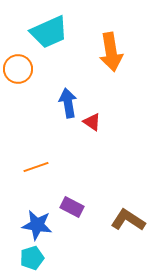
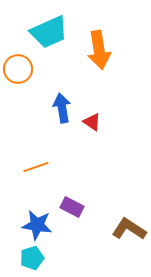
orange arrow: moved 12 px left, 2 px up
blue arrow: moved 6 px left, 5 px down
brown L-shape: moved 1 px right, 9 px down
